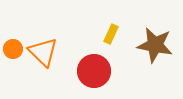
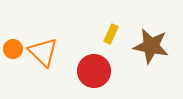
brown star: moved 4 px left, 1 px down
